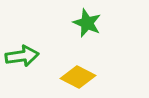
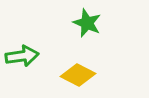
yellow diamond: moved 2 px up
